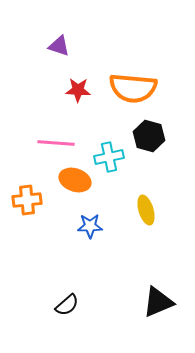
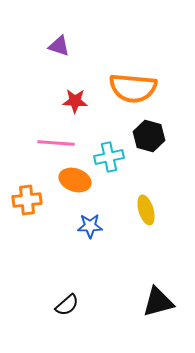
red star: moved 3 px left, 11 px down
black triangle: rotated 8 degrees clockwise
